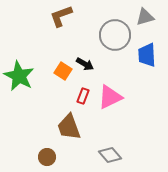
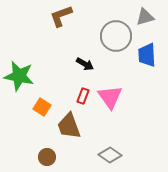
gray circle: moved 1 px right, 1 px down
orange square: moved 21 px left, 36 px down
green star: rotated 16 degrees counterclockwise
pink triangle: rotated 40 degrees counterclockwise
brown trapezoid: moved 1 px up
gray diamond: rotated 15 degrees counterclockwise
